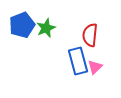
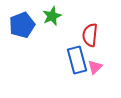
green star: moved 6 px right, 12 px up
blue rectangle: moved 1 px left, 1 px up
